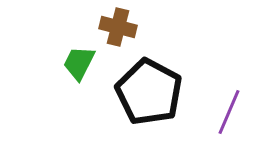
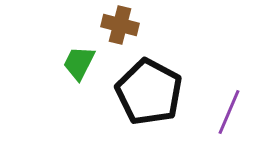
brown cross: moved 2 px right, 2 px up
